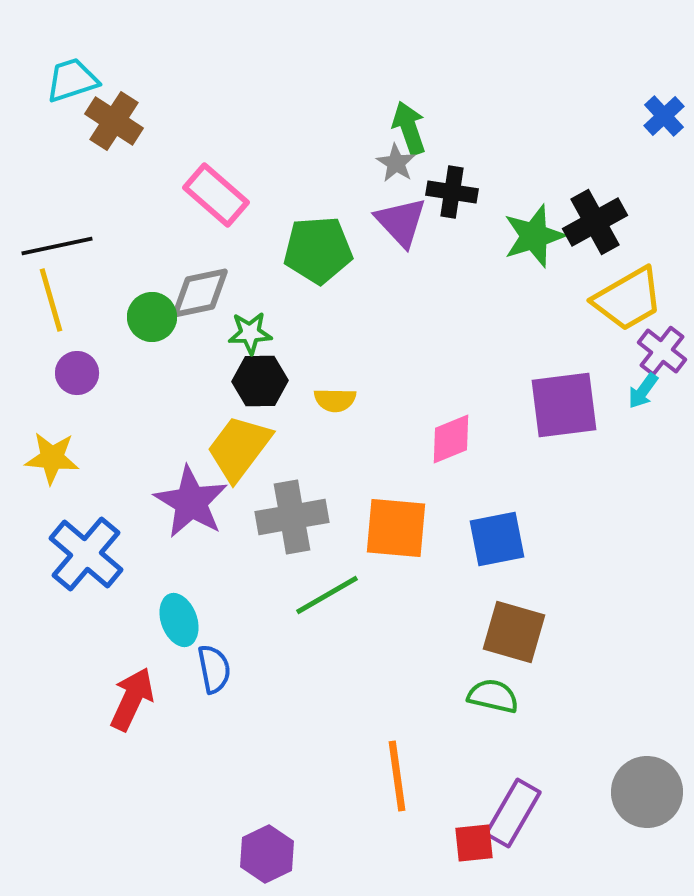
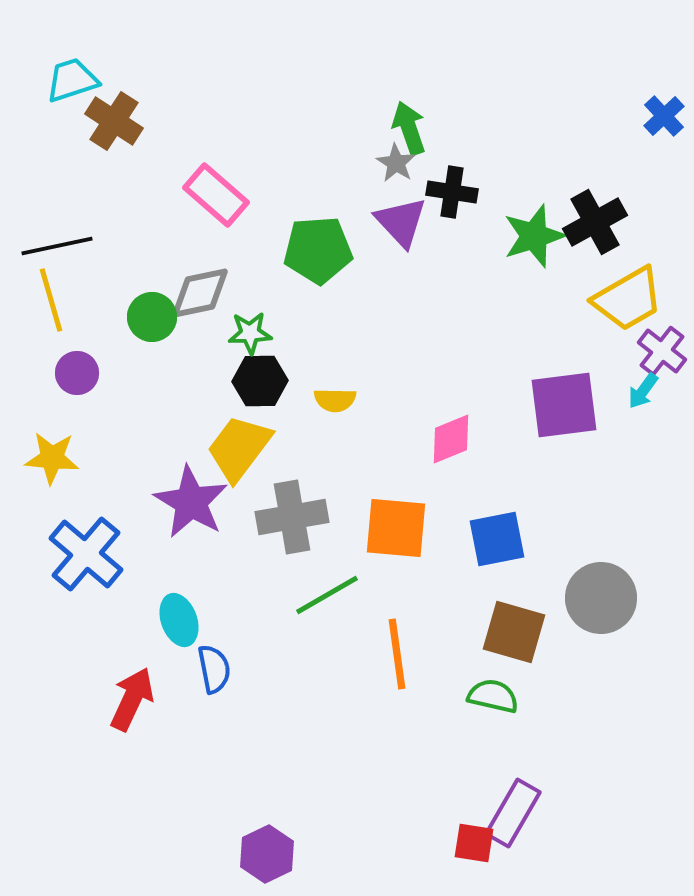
orange line at (397, 776): moved 122 px up
gray circle at (647, 792): moved 46 px left, 194 px up
red square at (474, 843): rotated 15 degrees clockwise
